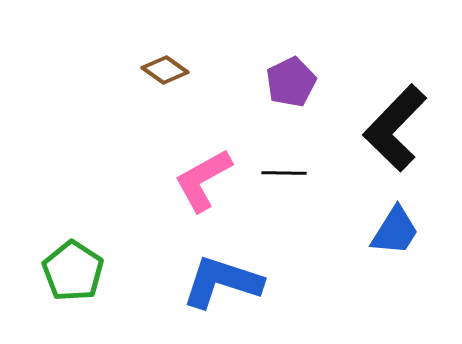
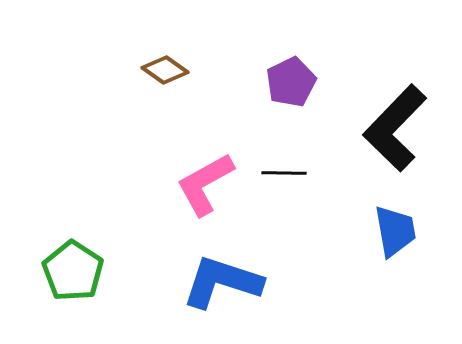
pink L-shape: moved 2 px right, 4 px down
blue trapezoid: rotated 42 degrees counterclockwise
